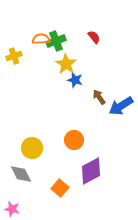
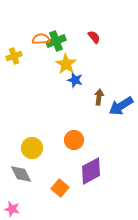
brown arrow: rotated 42 degrees clockwise
